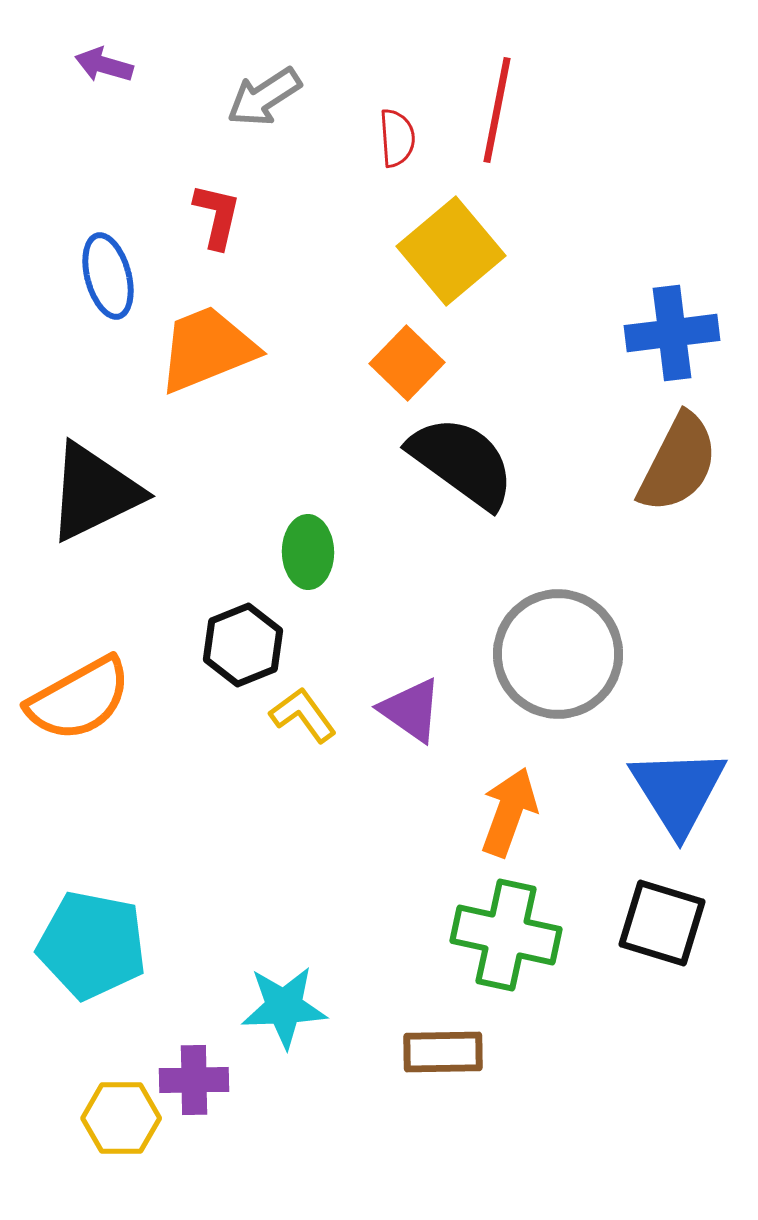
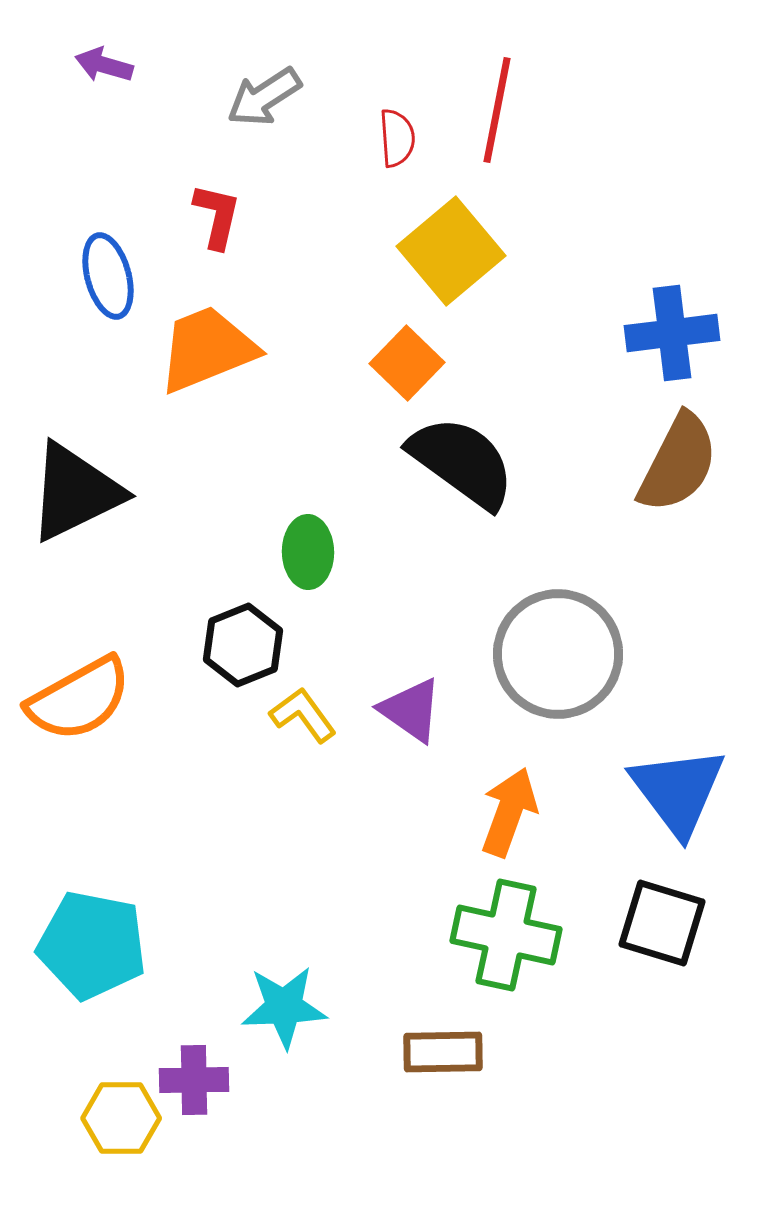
black triangle: moved 19 px left
blue triangle: rotated 5 degrees counterclockwise
